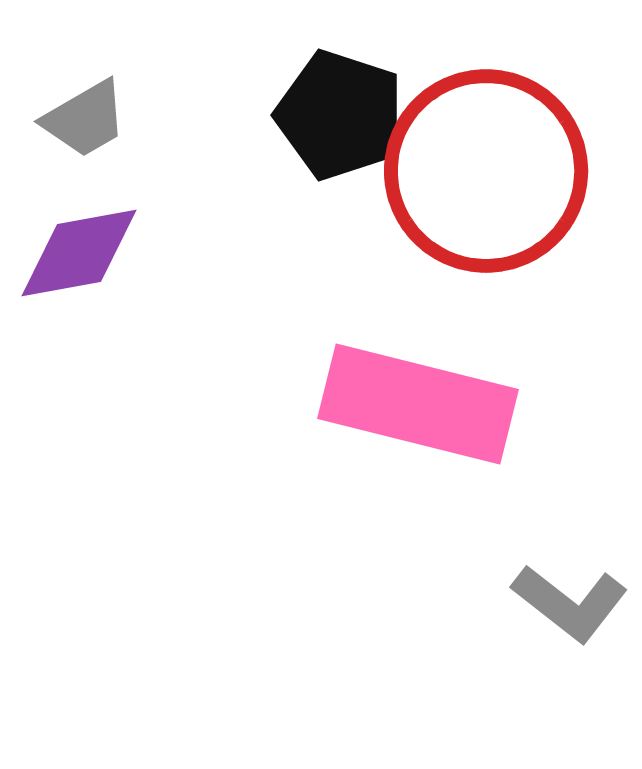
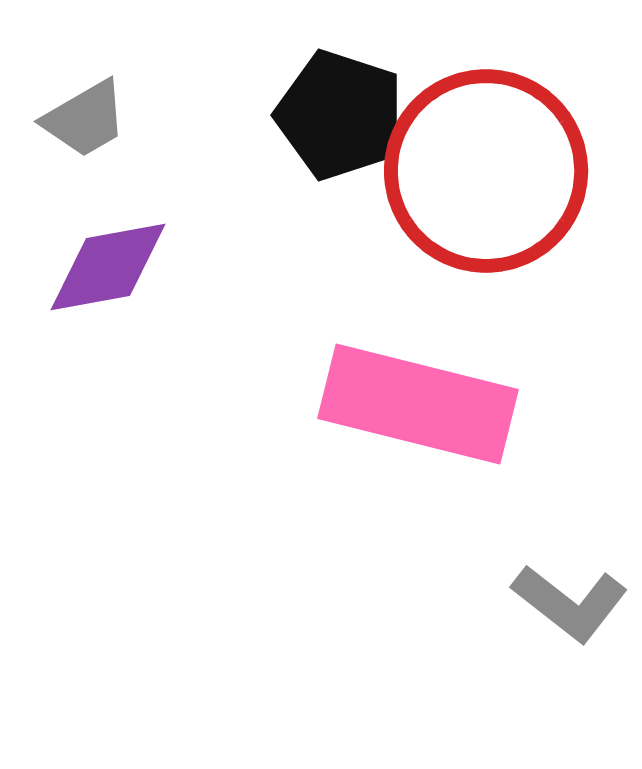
purple diamond: moved 29 px right, 14 px down
